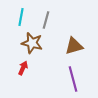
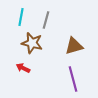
red arrow: rotated 88 degrees counterclockwise
